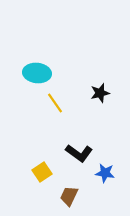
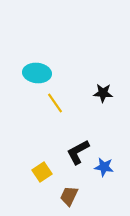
black star: moved 3 px right; rotated 18 degrees clockwise
black L-shape: moved 1 px left, 1 px up; rotated 116 degrees clockwise
blue star: moved 1 px left, 6 px up
